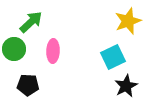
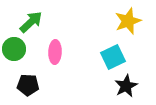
pink ellipse: moved 2 px right, 1 px down
